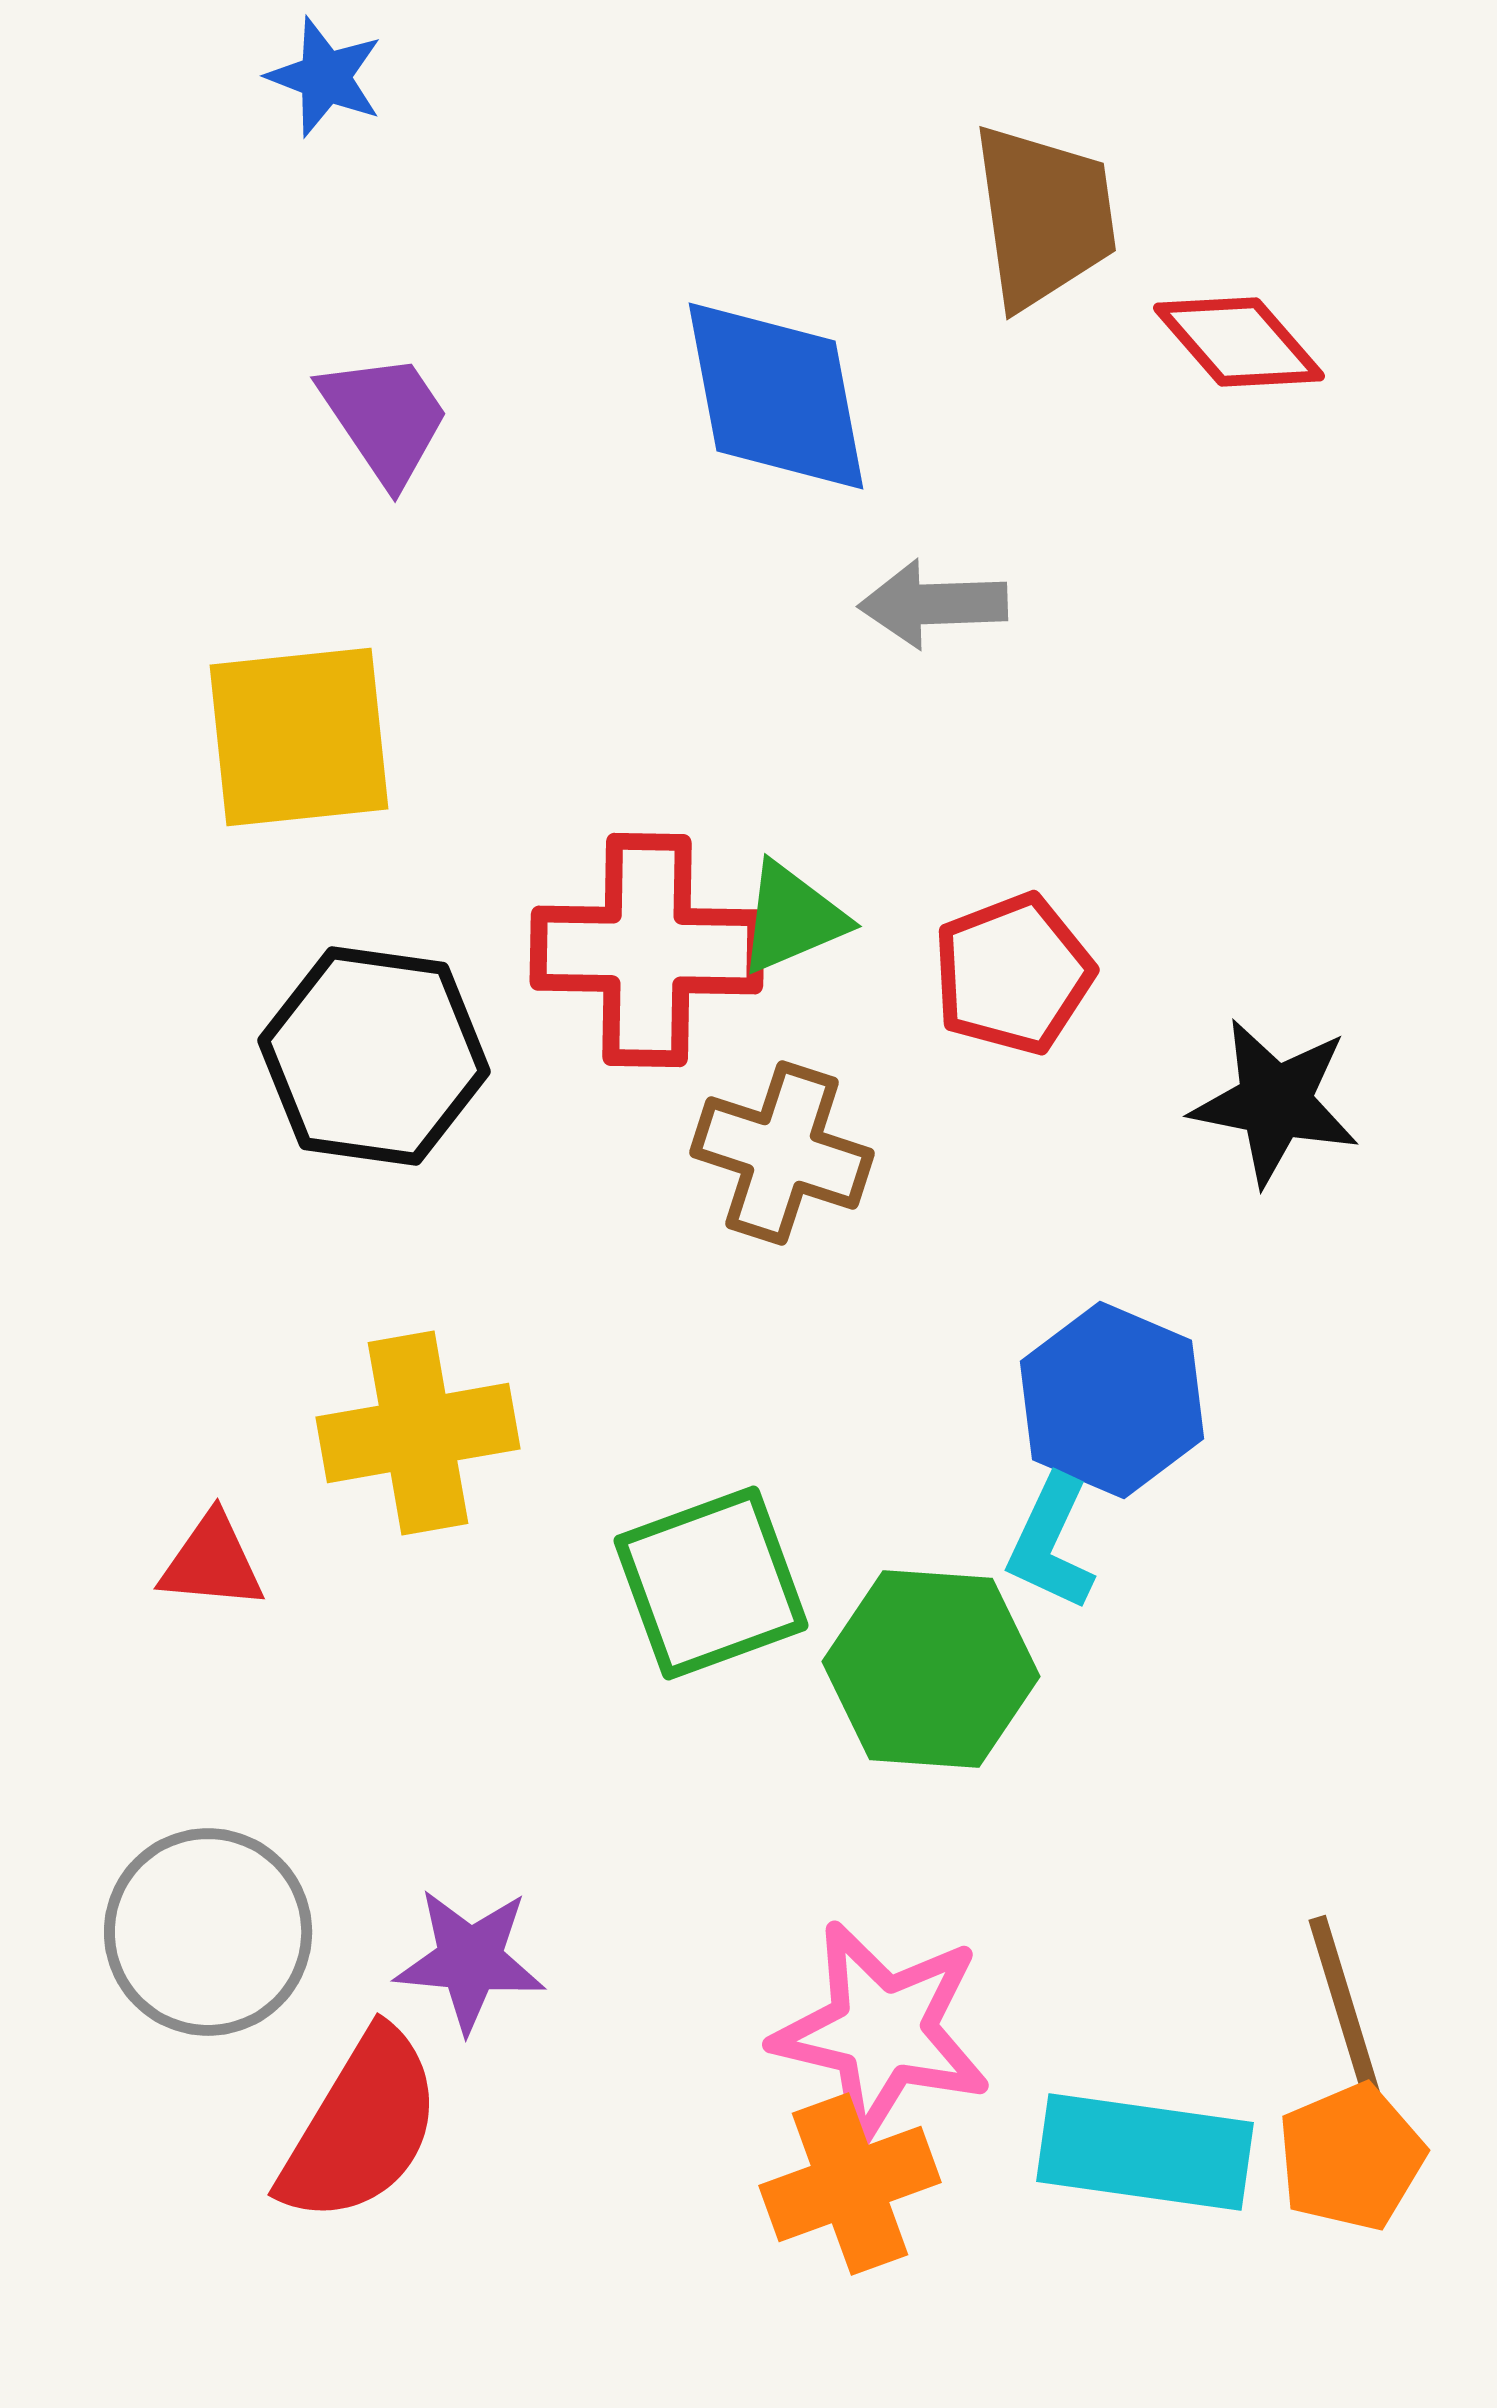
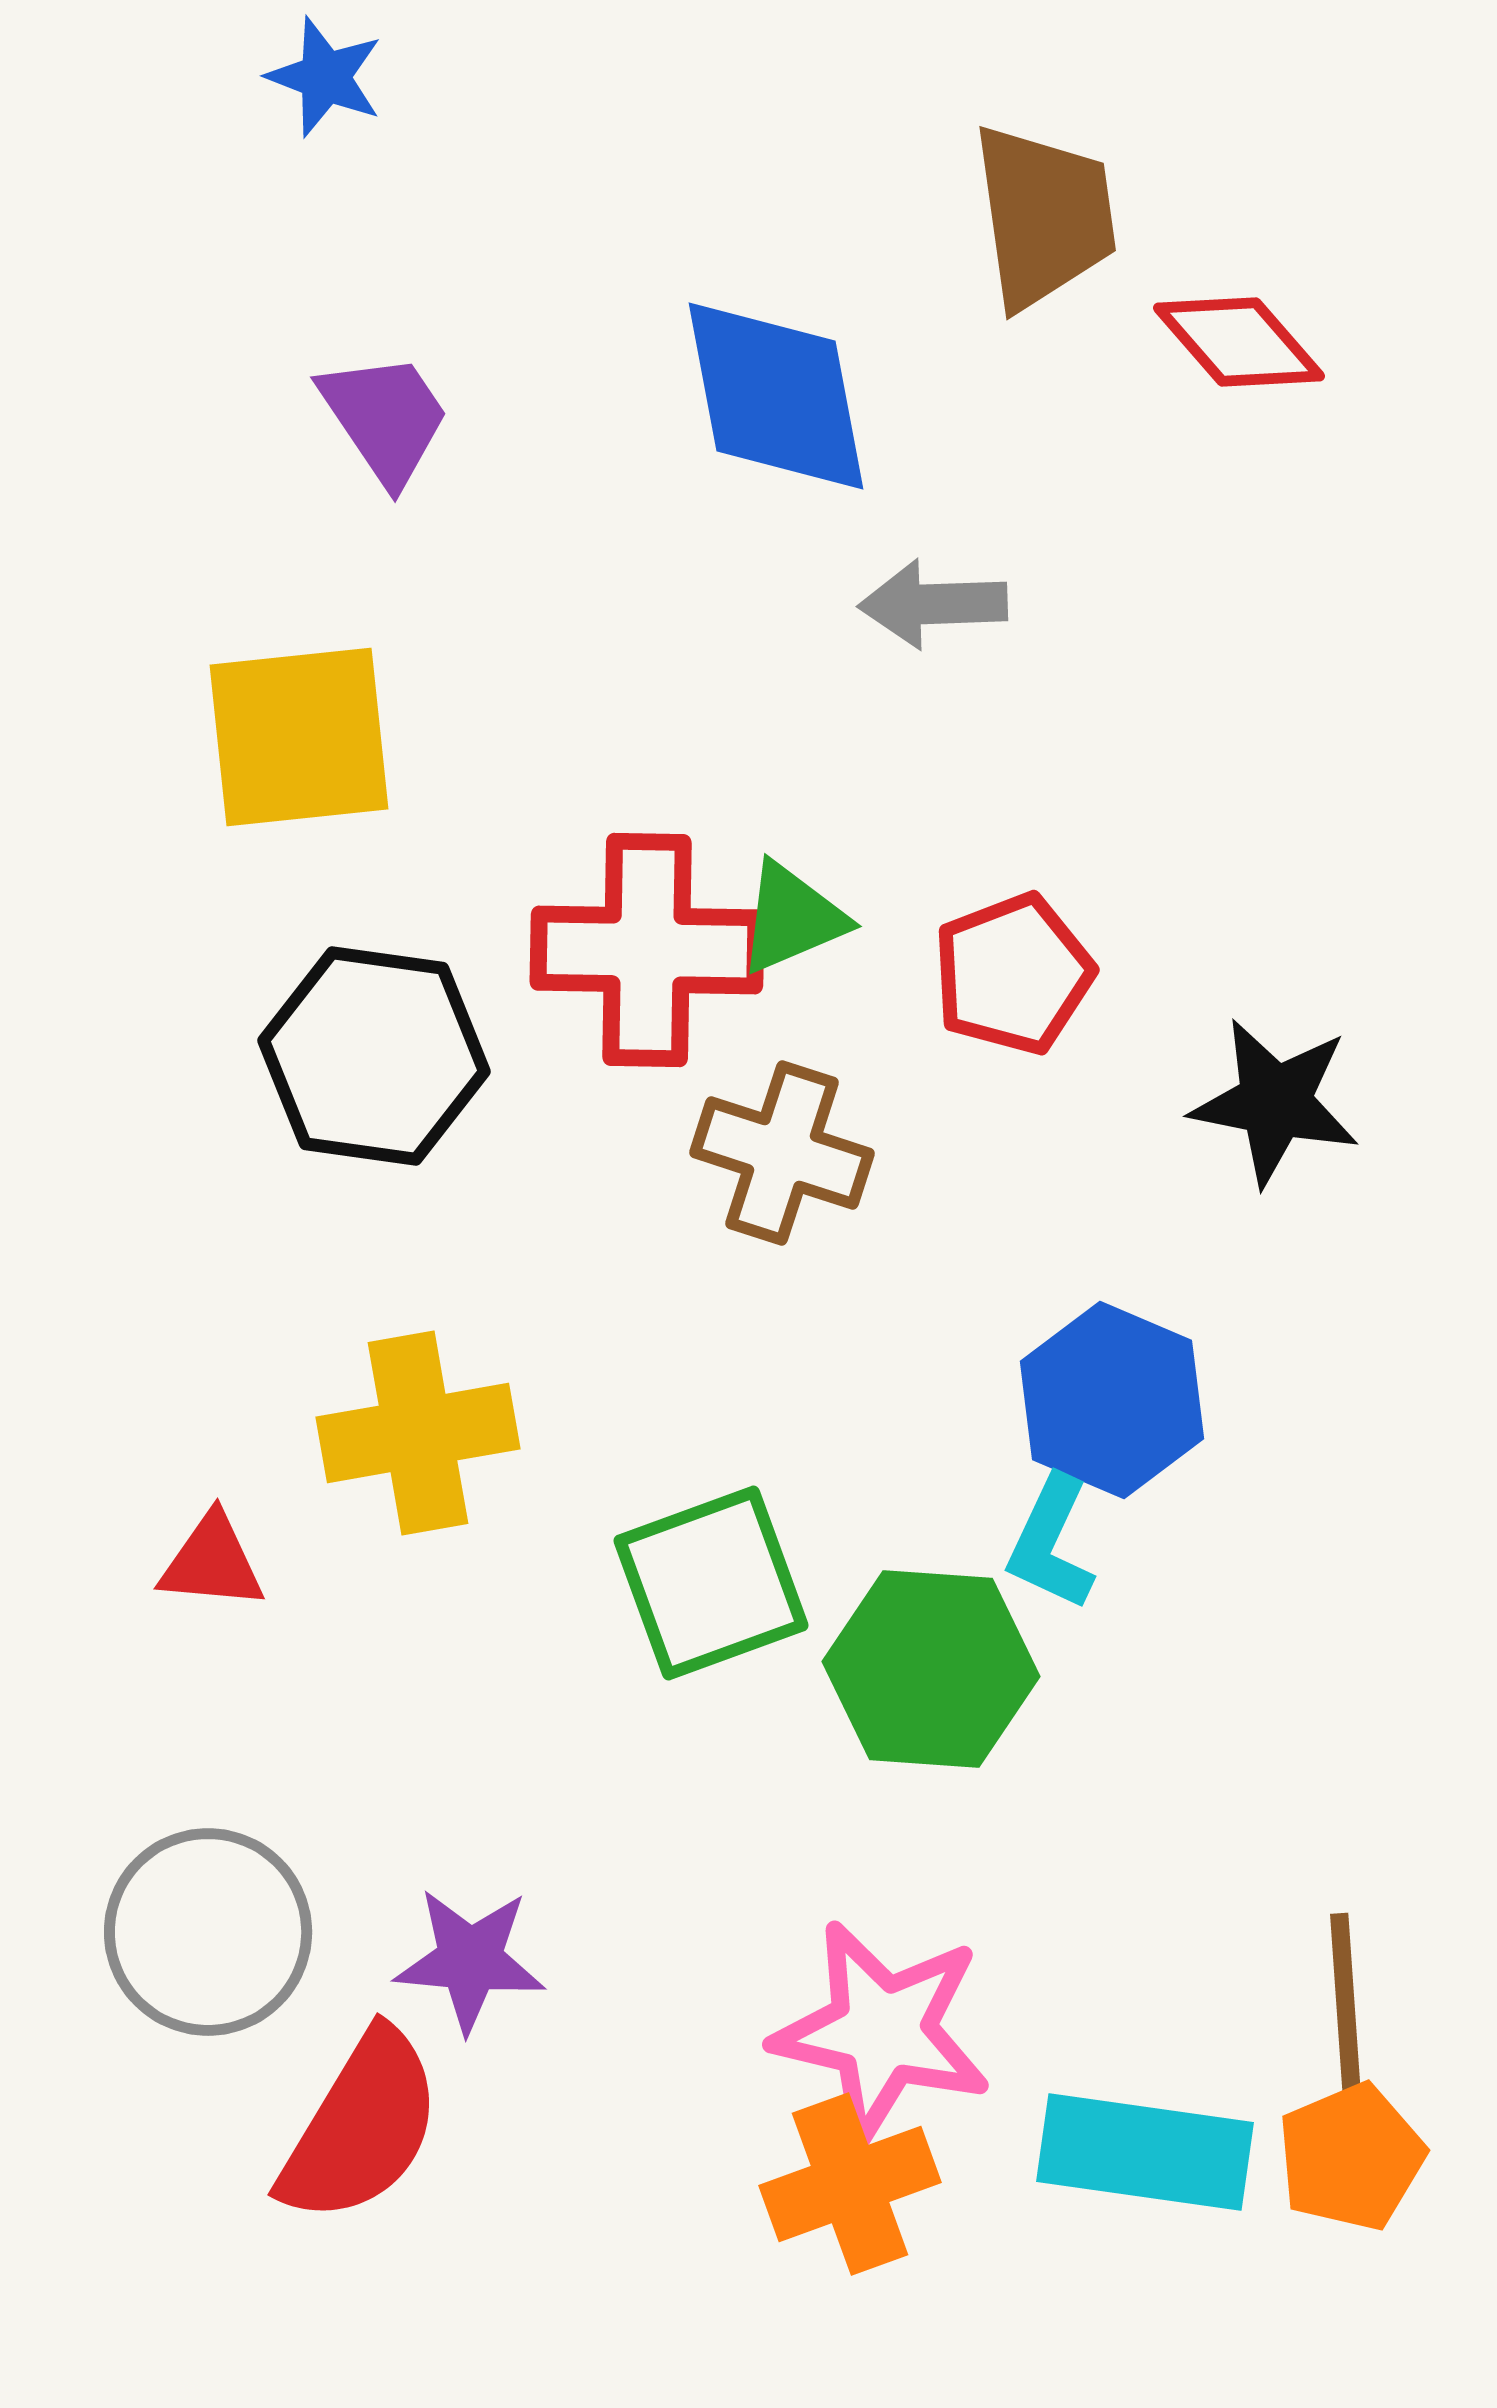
brown line: rotated 13 degrees clockwise
